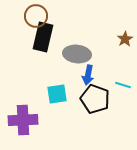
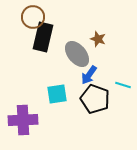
brown circle: moved 3 px left, 1 px down
brown star: moved 27 px left; rotated 21 degrees counterclockwise
gray ellipse: rotated 44 degrees clockwise
blue arrow: moved 1 px right; rotated 24 degrees clockwise
